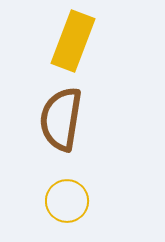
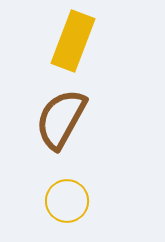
brown semicircle: rotated 20 degrees clockwise
